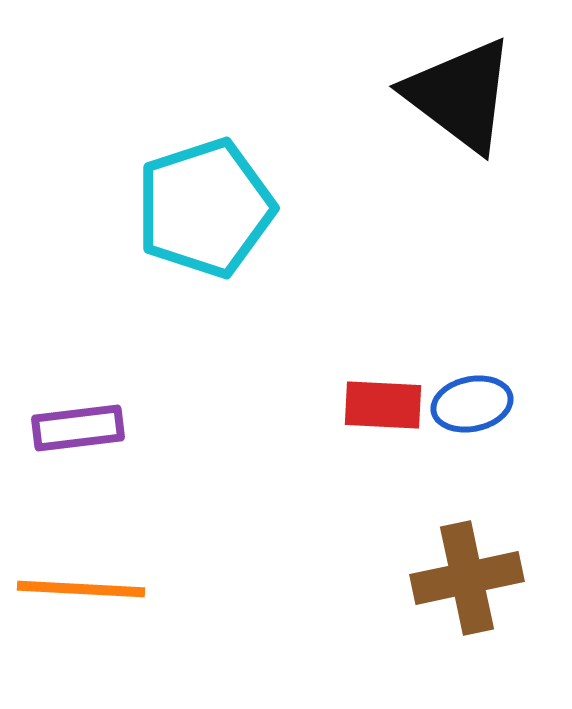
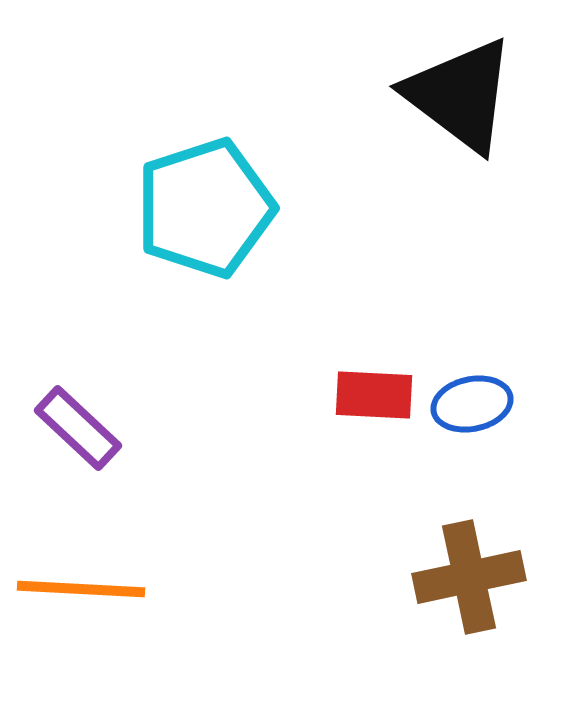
red rectangle: moved 9 px left, 10 px up
purple rectangle: rotated 50 degrees clockwise
brown cross: moved 2 px right, 1 px up
